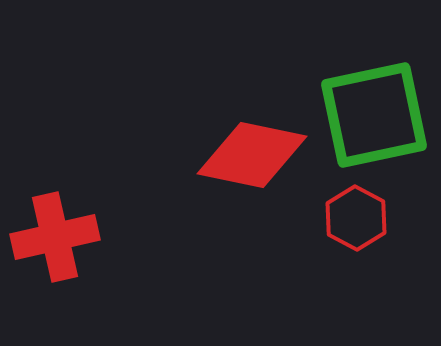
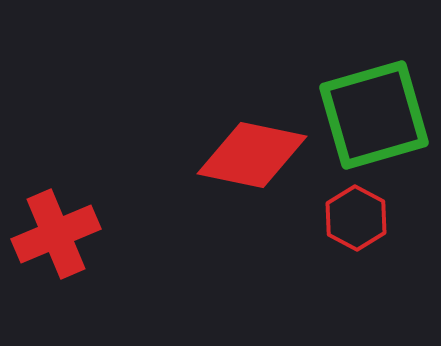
green square: rotated 4 degrees counterclockwise
red cross: moved 1 px right, 3 px up; rotated 10 degrees counterclockwise
